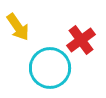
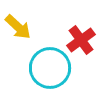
yellow arrow: rotated 12 degrees counterclockwise
